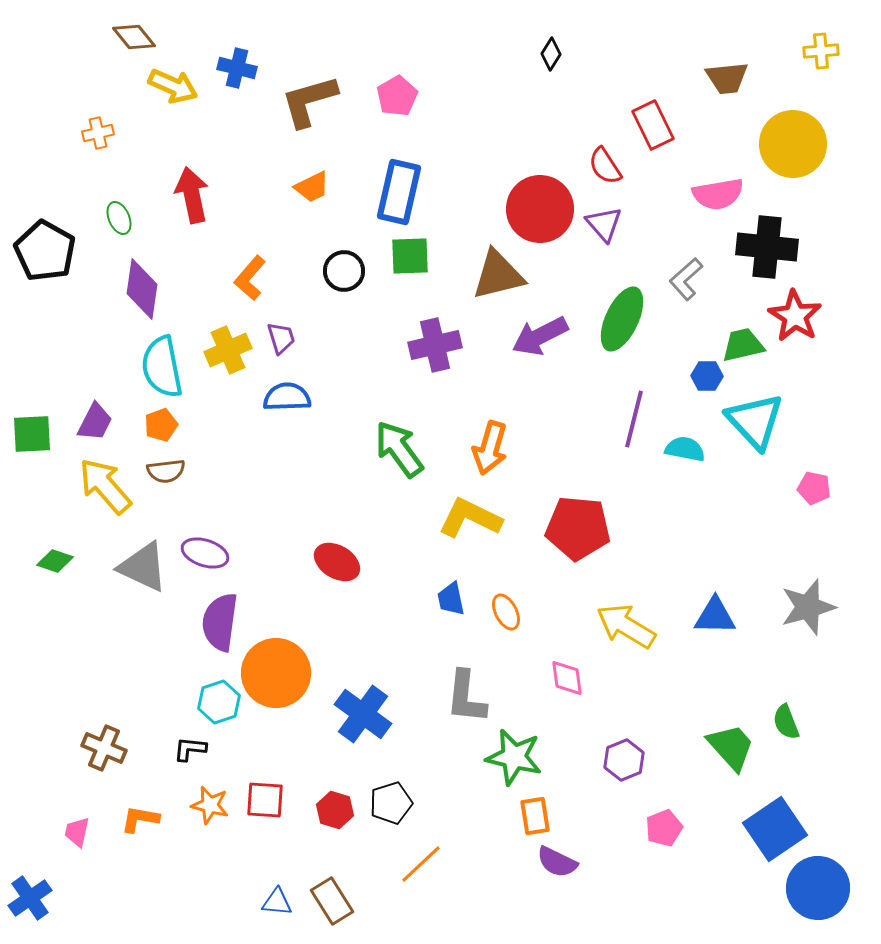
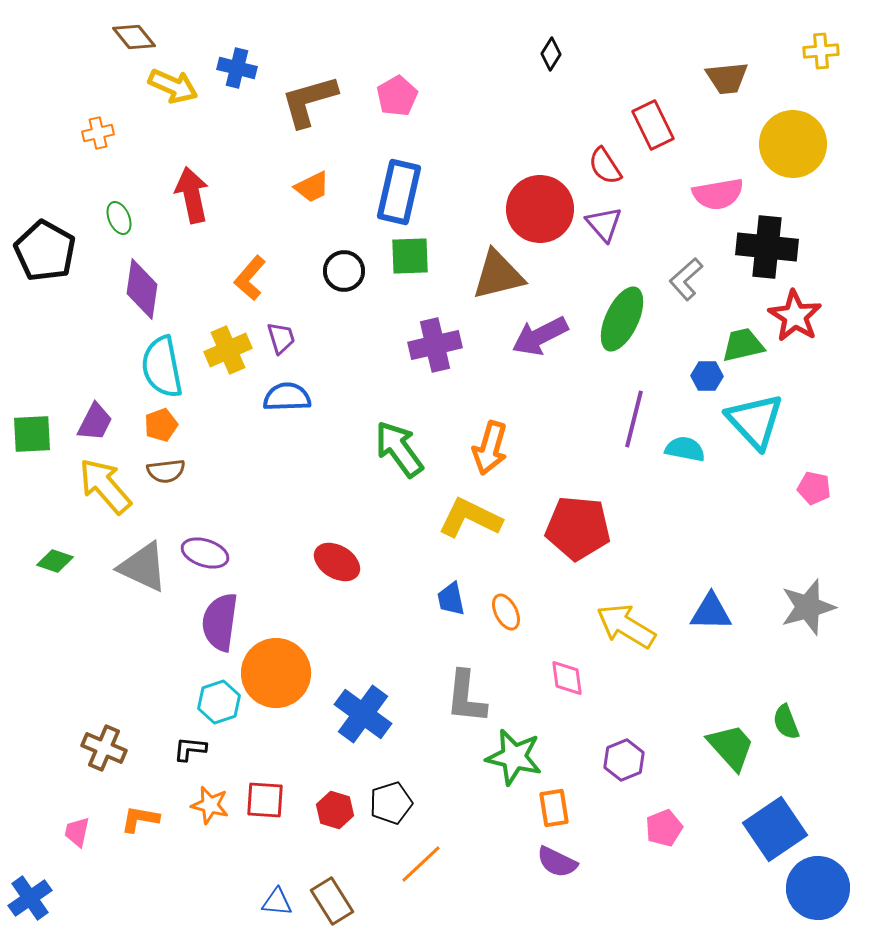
blue triangle at (715, 616): moved 4 px left, 4 px up
orange rectangle at (535, 816): moved 19 px right, 8 px up
